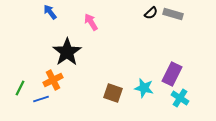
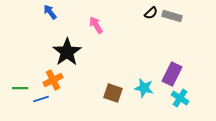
gray rectangle: moved 1 px left, 2 px down
pink arrow: moved 5 px right, 3 px down
green line: rotated 63 degrees clockwise
